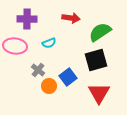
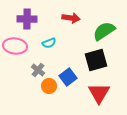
green semicircle: moved 4 px right, 1 px up
